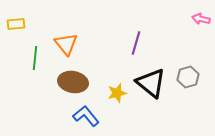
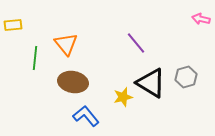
yellow rectangle: moved 3 px left, 1 px down
purple line: rotated 55 degrees counterclockwise
gray hexagon: moved 2 px left
black triangle: rotated 8 degrees counterclockwise
yellow star: moved 6 px right, 4 px down
